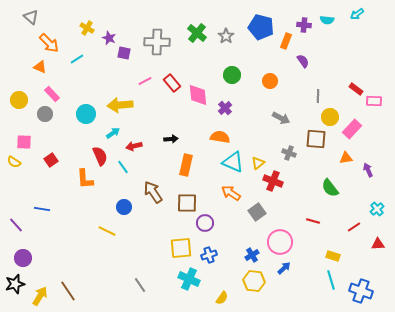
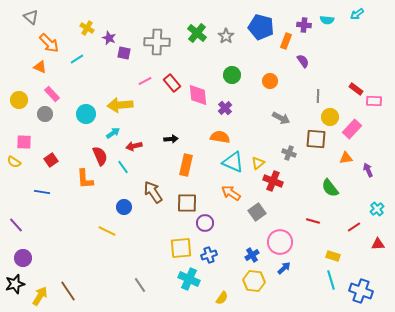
blue line at (42, 209): moved 17 px up
